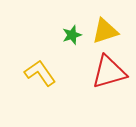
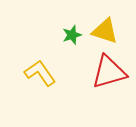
yellow triangle: rotated 36 degrees clockwise
